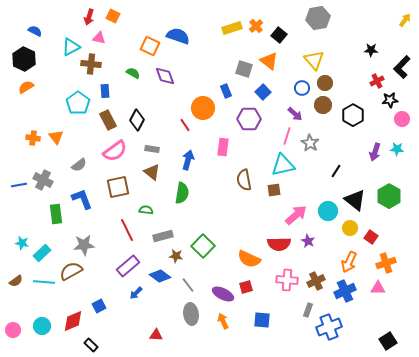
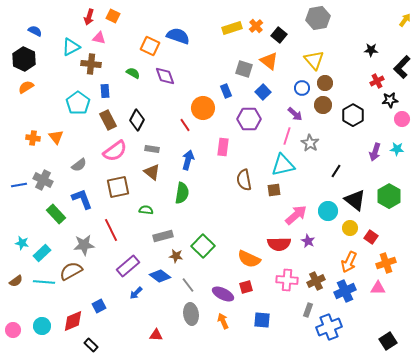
green rectangle at (56, 214): rotated 36 degrees counterclockwise
red line at (127, 230): moved 16 px left
